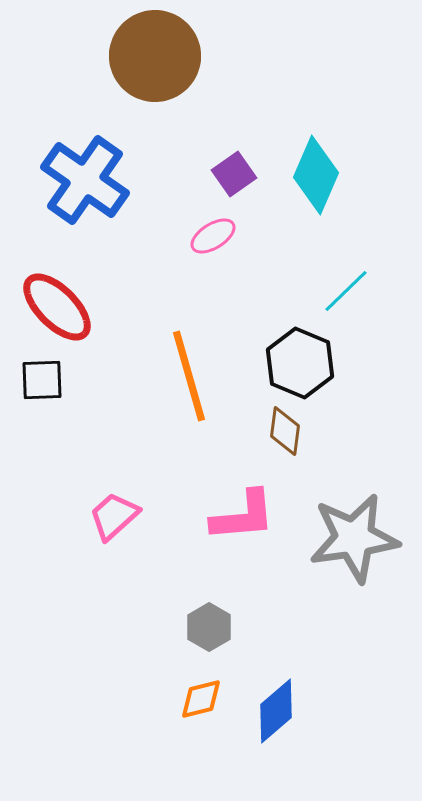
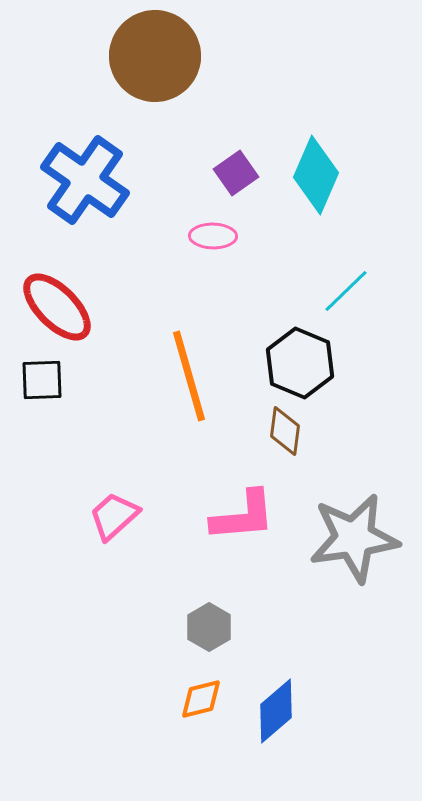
purple square: moved 2 px right, 1 px up
pink ellipse: rotated 33 degrees clockwise
